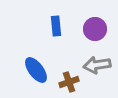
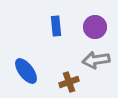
purple circle: moved 2 px up
gray arrow: moved 1 px left, 5 px up
blue ellipse: moved 10 px left, 1 px down
